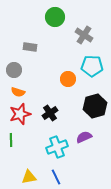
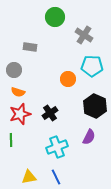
black hexagon: rotated 20 degrees counterclockwise
purple semicircle: moved 5 px right; rotated 140 degrees clockwise
